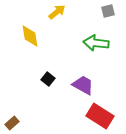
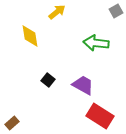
gray square: moved 8 px right; rotated 16 degrees counterclockwise
black square: moved 1 px down
